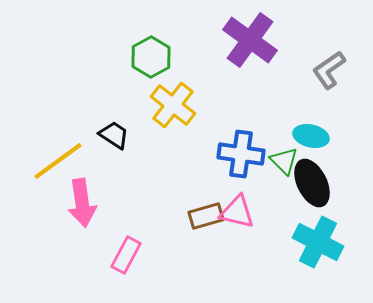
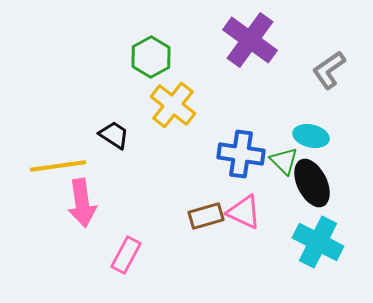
yellow line: moved 5 px down; rotated 28 degrees clockwise
pink triangle: moved 7 px right; rotated 12 degrees clockwise
